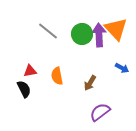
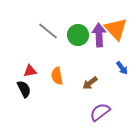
green circle: moved 4 px left, 1 px down
blue arrow: rotated 24 degrees clockwise
brown arrow: rotated 21 degrees clockwise
